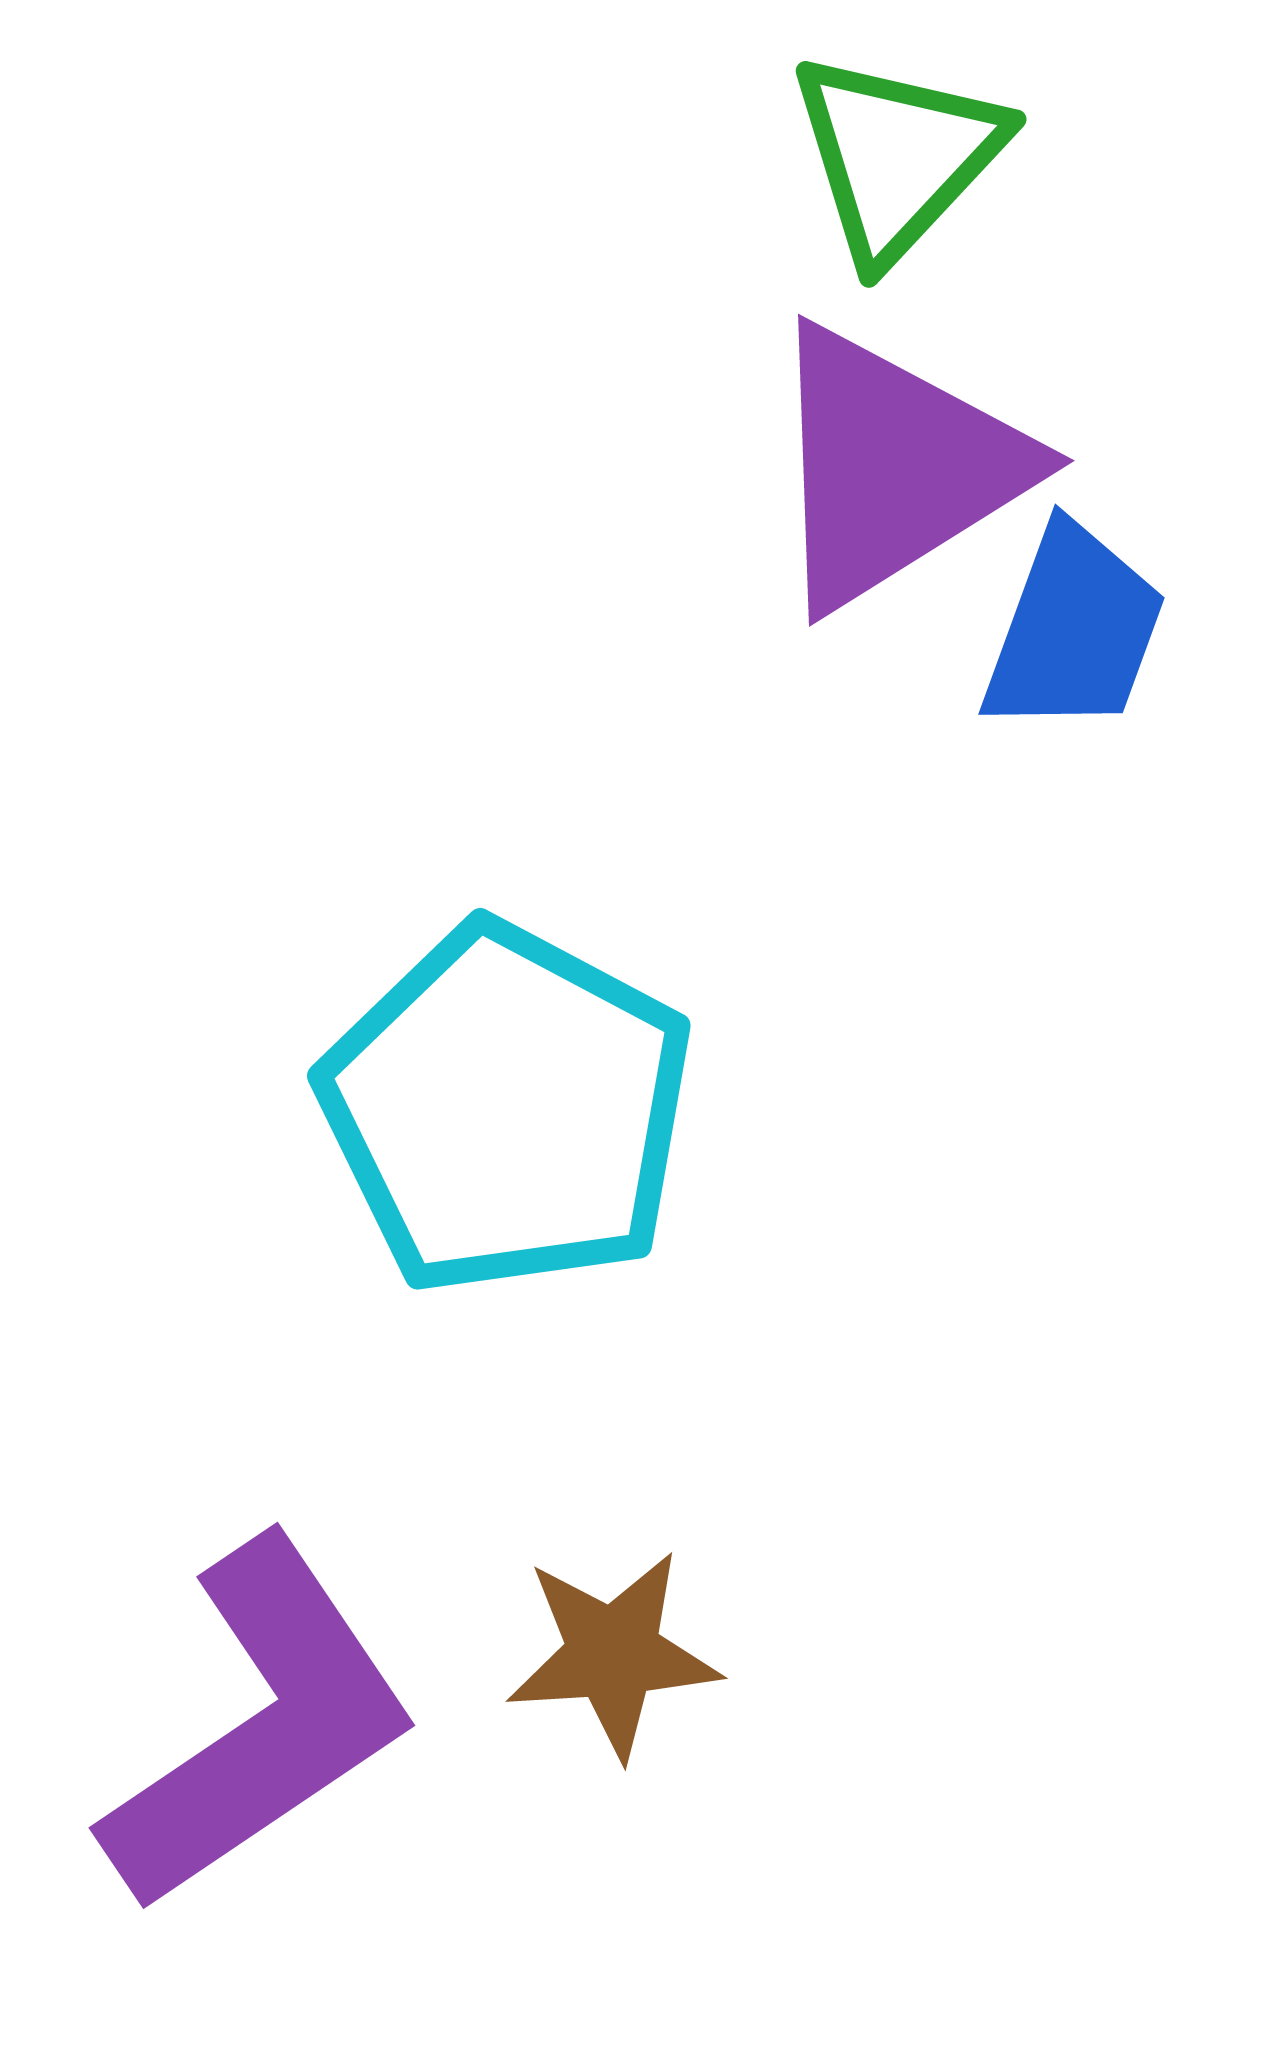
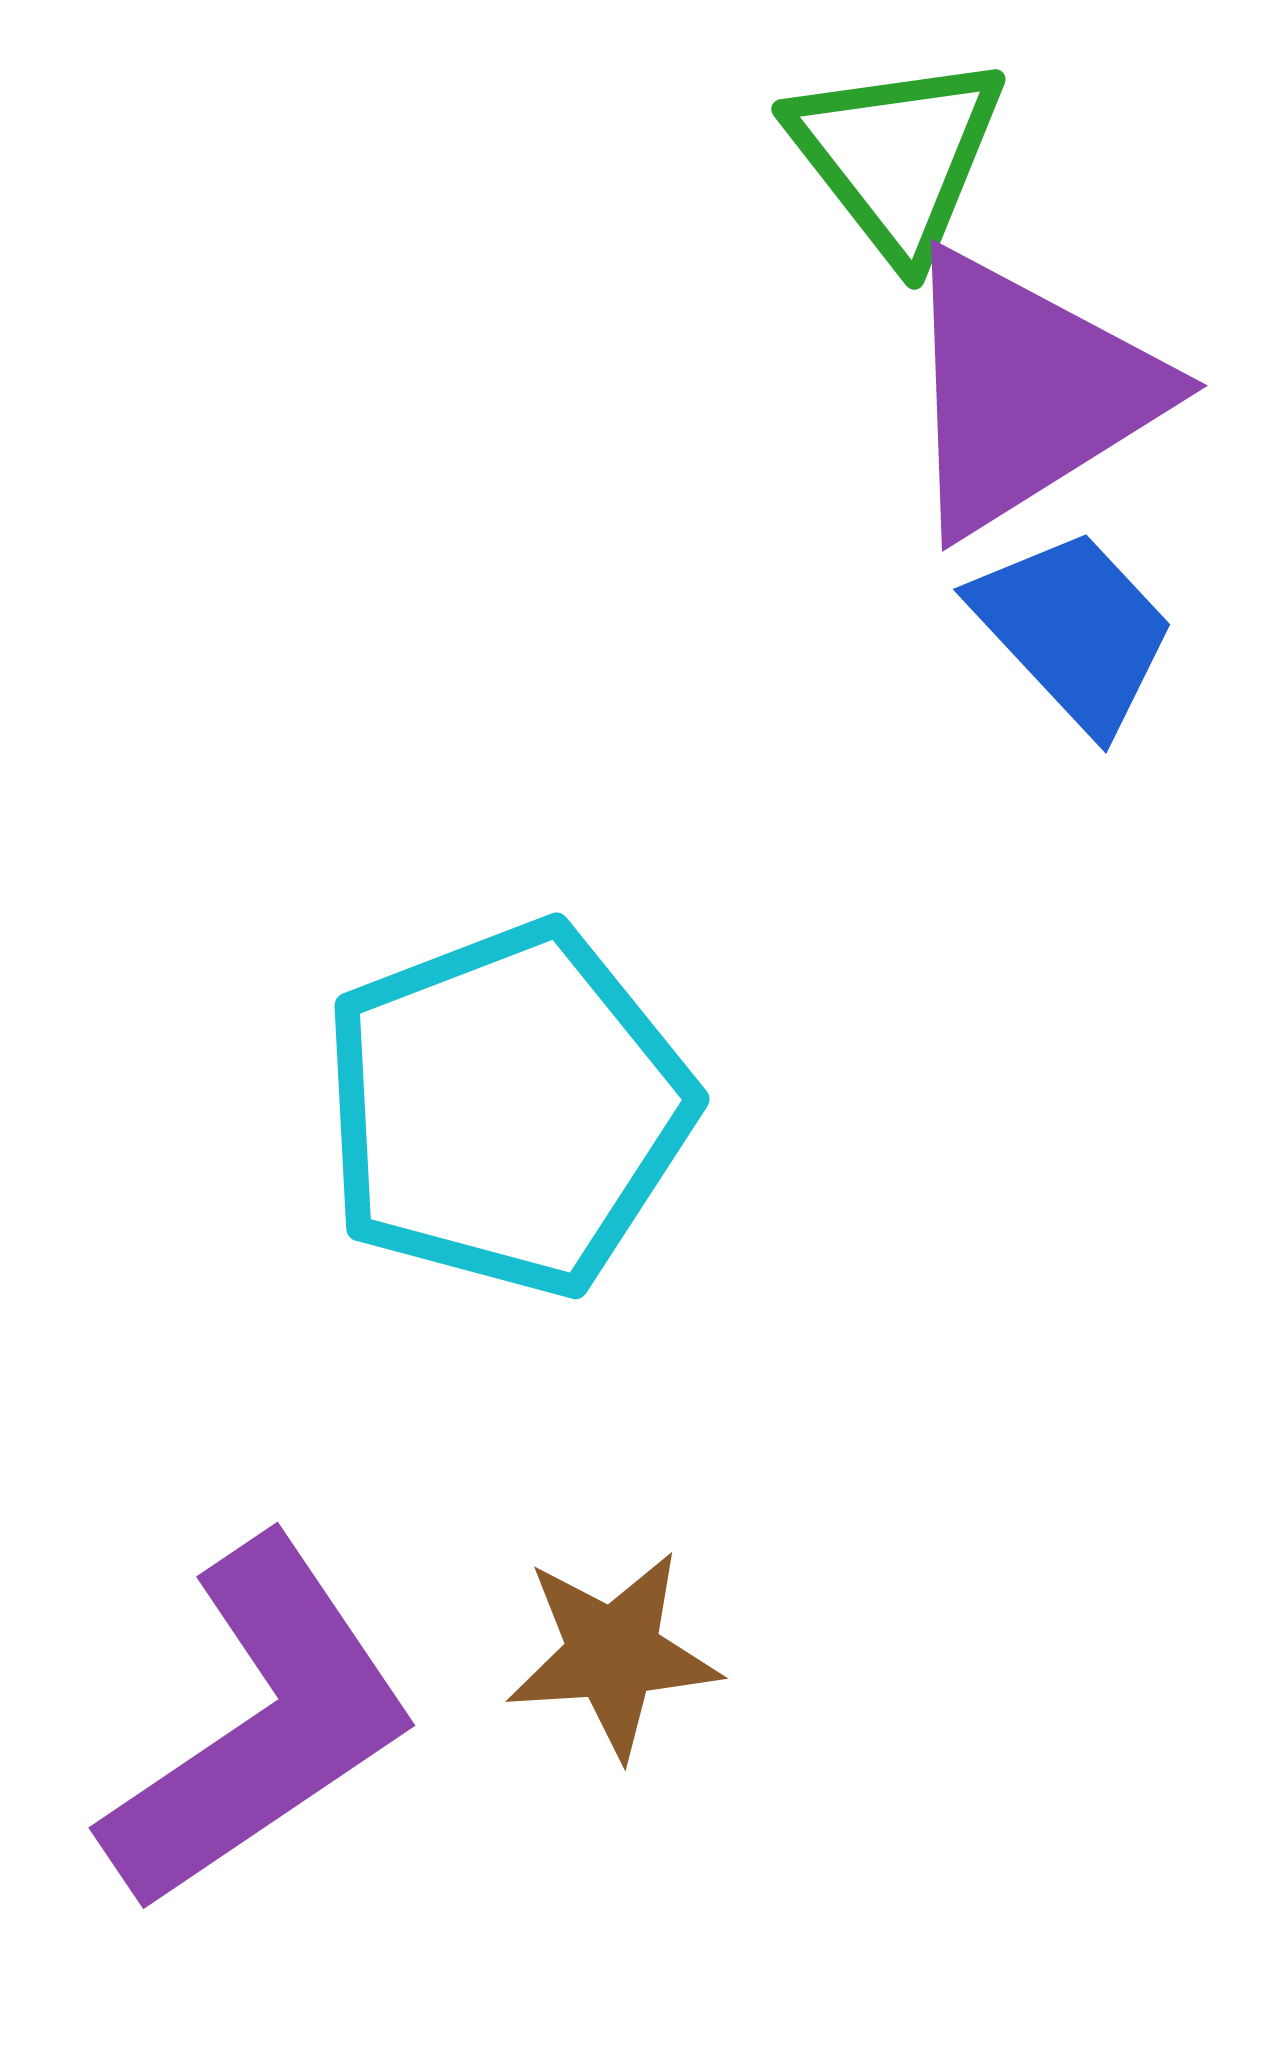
green triangle: rotated 21 degrees counterclockwise
purple triangle: moved 133 px right, 75 px up
blue trapezoid: rotated 63 degrees counterclockwise
cyan pentagon: rotated 23 degrees clockwise
